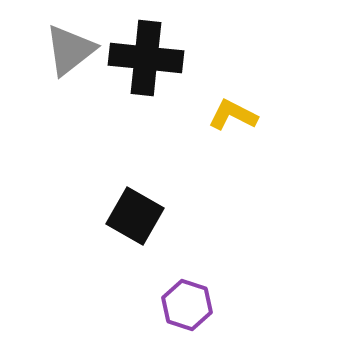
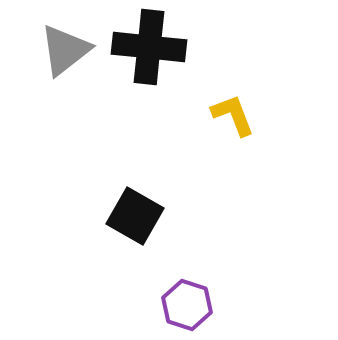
gray triangle: moved 5 px left
black cross: moved 3 px right, 11 px up
yellow L-shape: rotated 42 degrees clockwise
